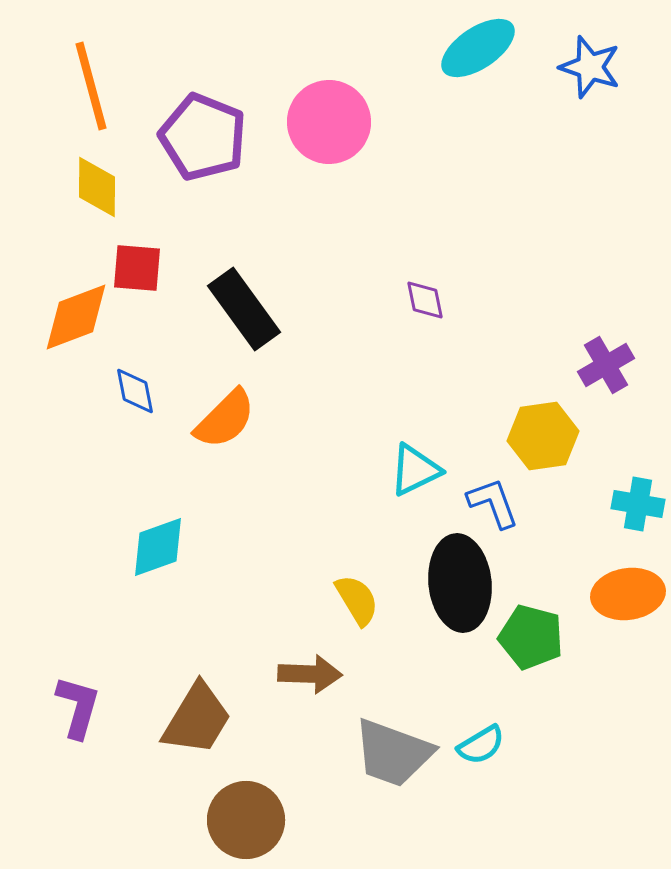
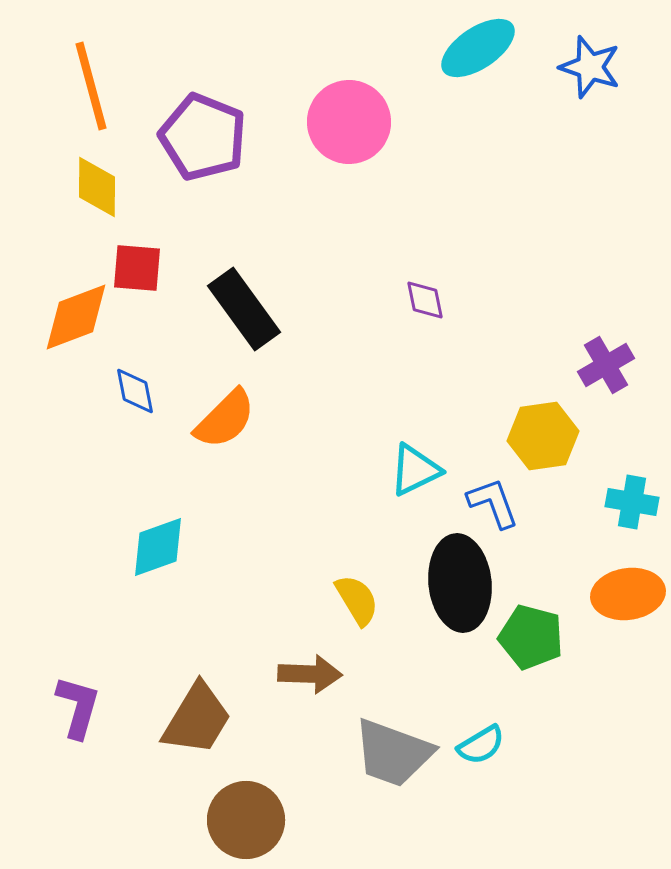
pink circle: moved 20 px right
cyan cross: moved 6 px left, 2 px up
